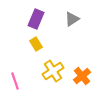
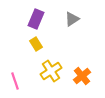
yellow cross: moved 2 px left
